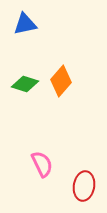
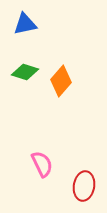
green diamond: moved 12 px up
